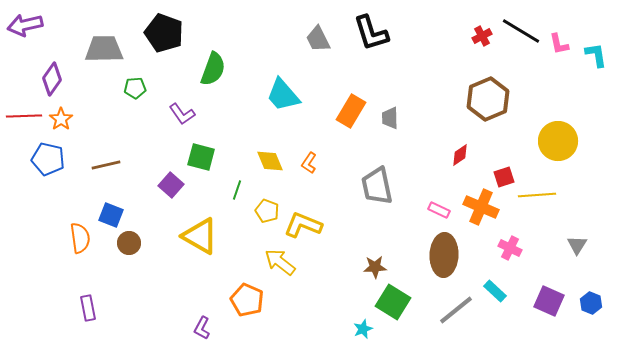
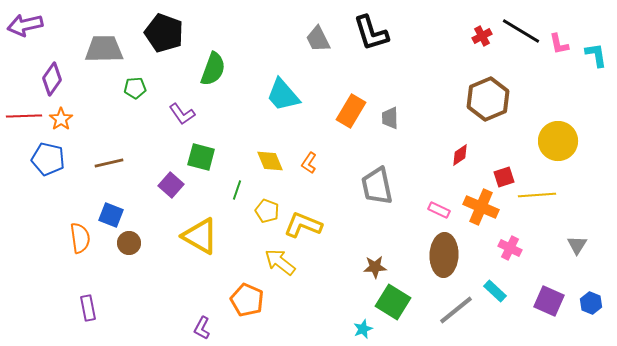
brown line at (106, 165): moved 3 px right, 2 px up
